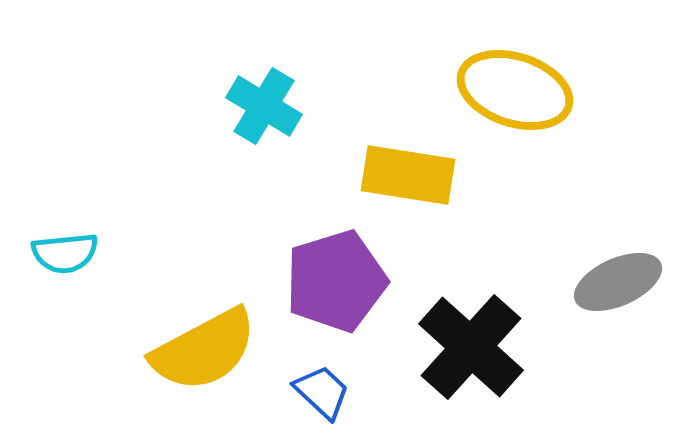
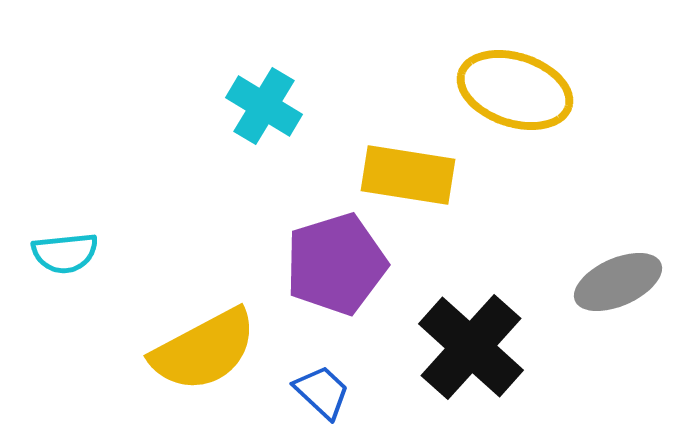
purple pentagon: moved 17 px up
